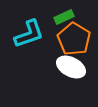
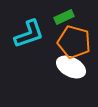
orange pentagon: moved 3 px down; rotated 16 degrees counterclockwise
